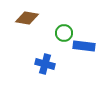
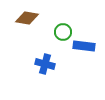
green circle: moved 1 px left, 1 px up
